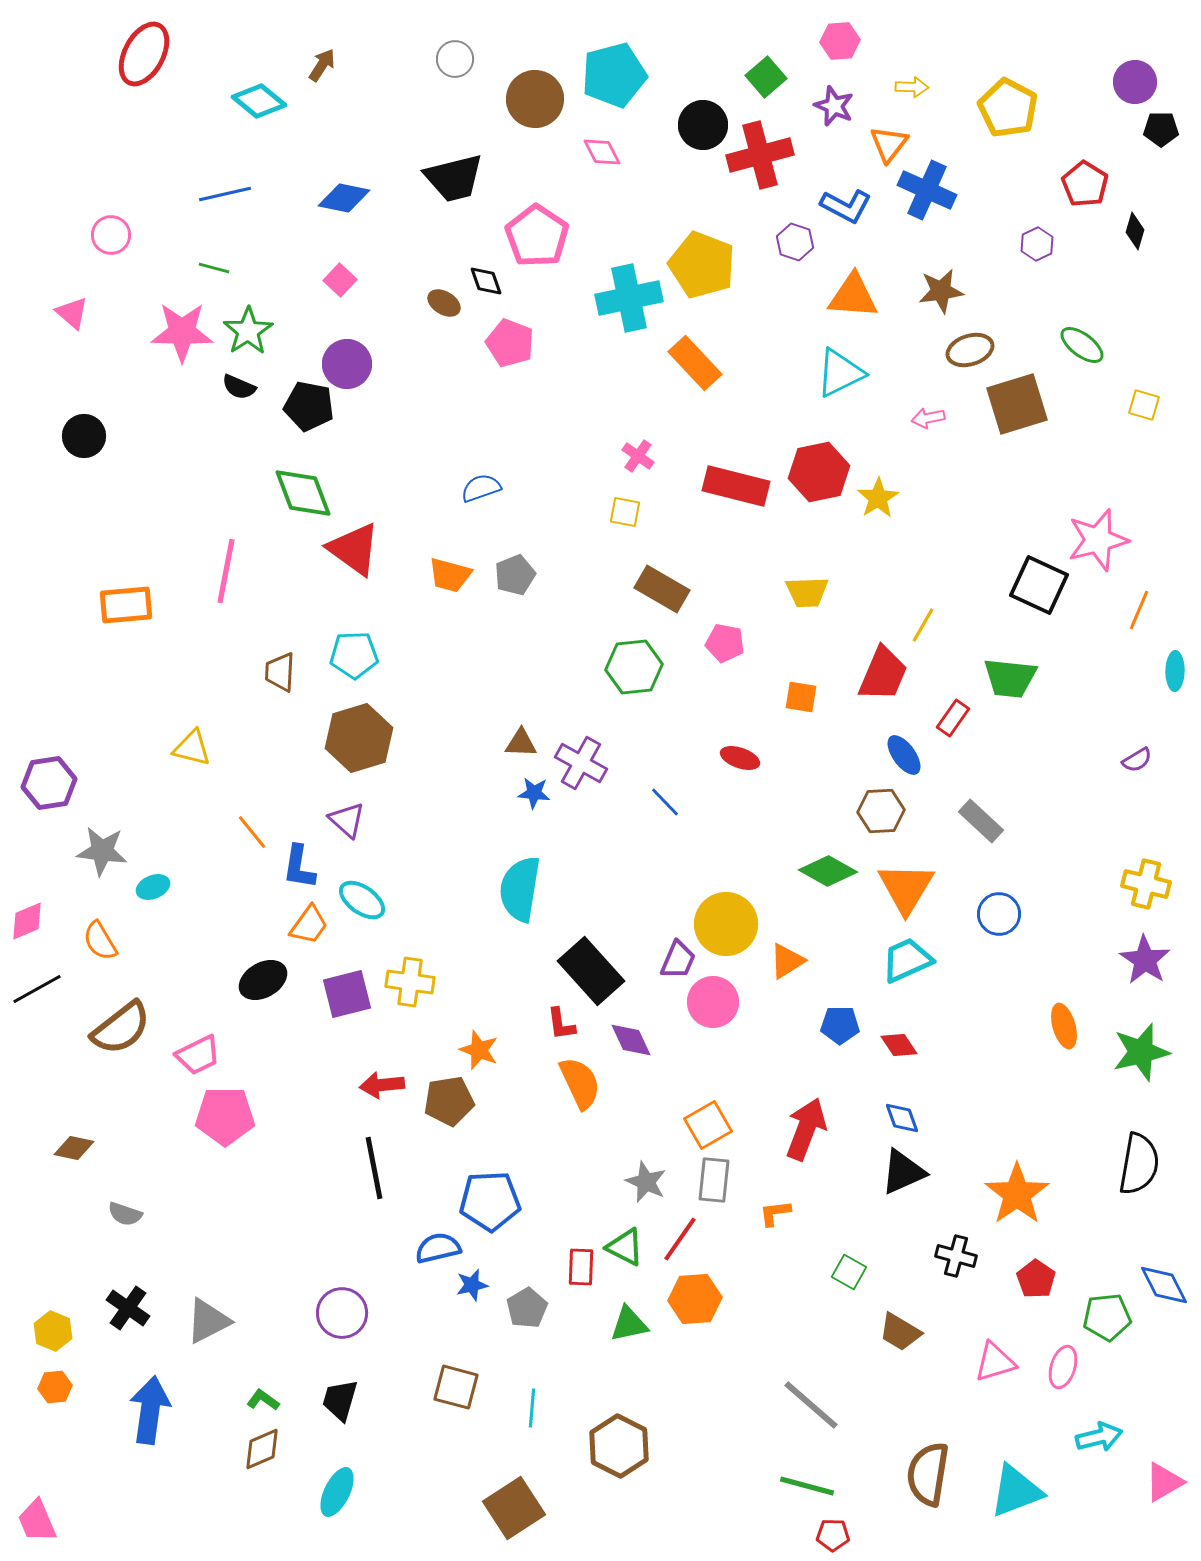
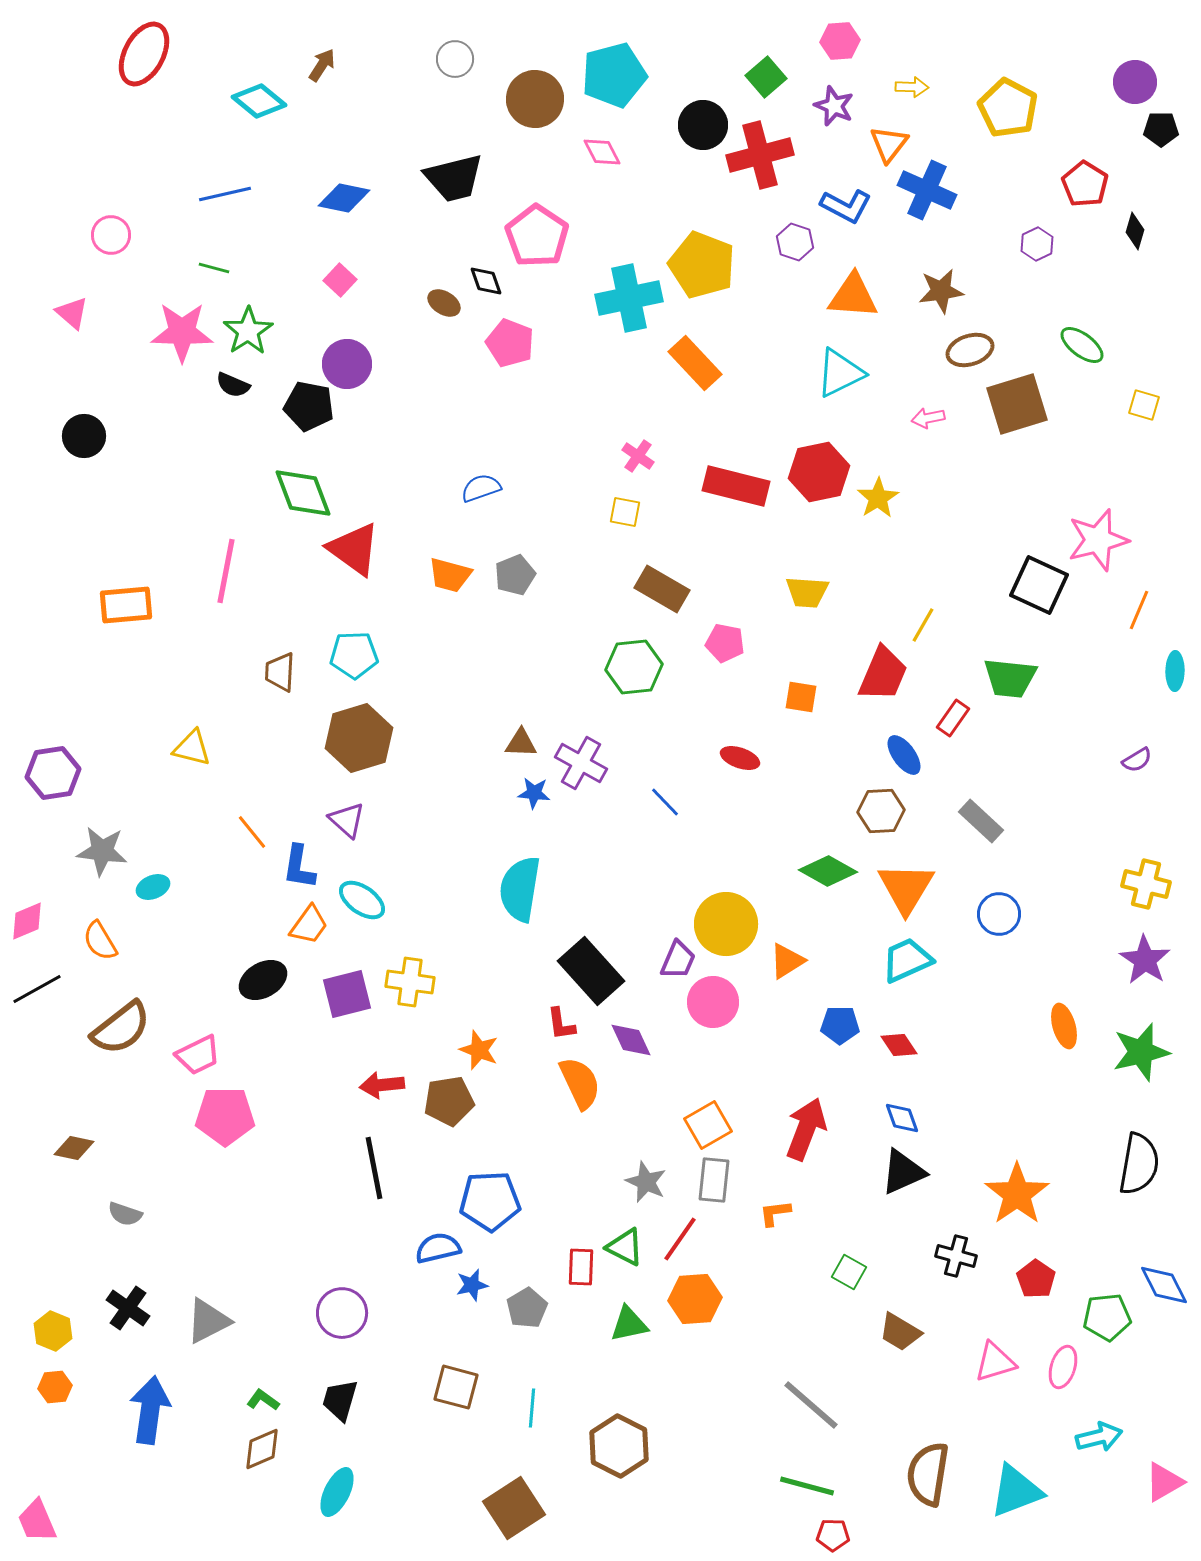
black semicircle at (239, 387): moved 6 px left, 2 px up
yellow trapezoid at (807, 592): rotated 6 degrees clockwise
purple hexagon at (49, 783): moved 4 px right, 10 px up
